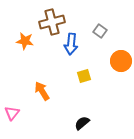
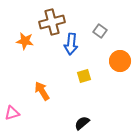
orange circle: moved 1 px left
pink triangle: rotated 35 degrees clockwise
